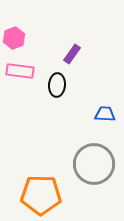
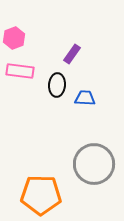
blue trapezoid: moved 20 px left, 16 px up
